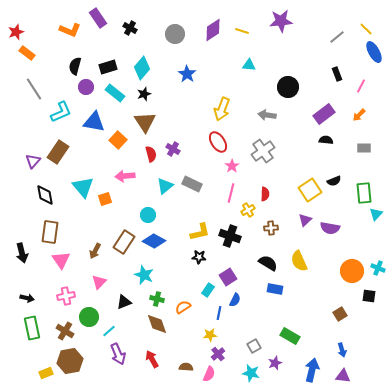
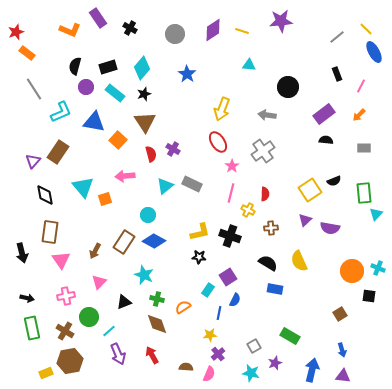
yellow cross at (248, 210): rotated 32 degrees counterclockwise
red arrow at (152, 359): moved 4 px up
